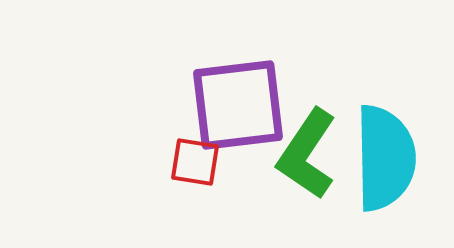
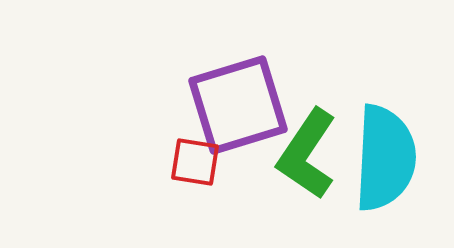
purple square: rotated 10 degrees counterclockwise
cyan semicircle: rotated 4 degrees clockwise
